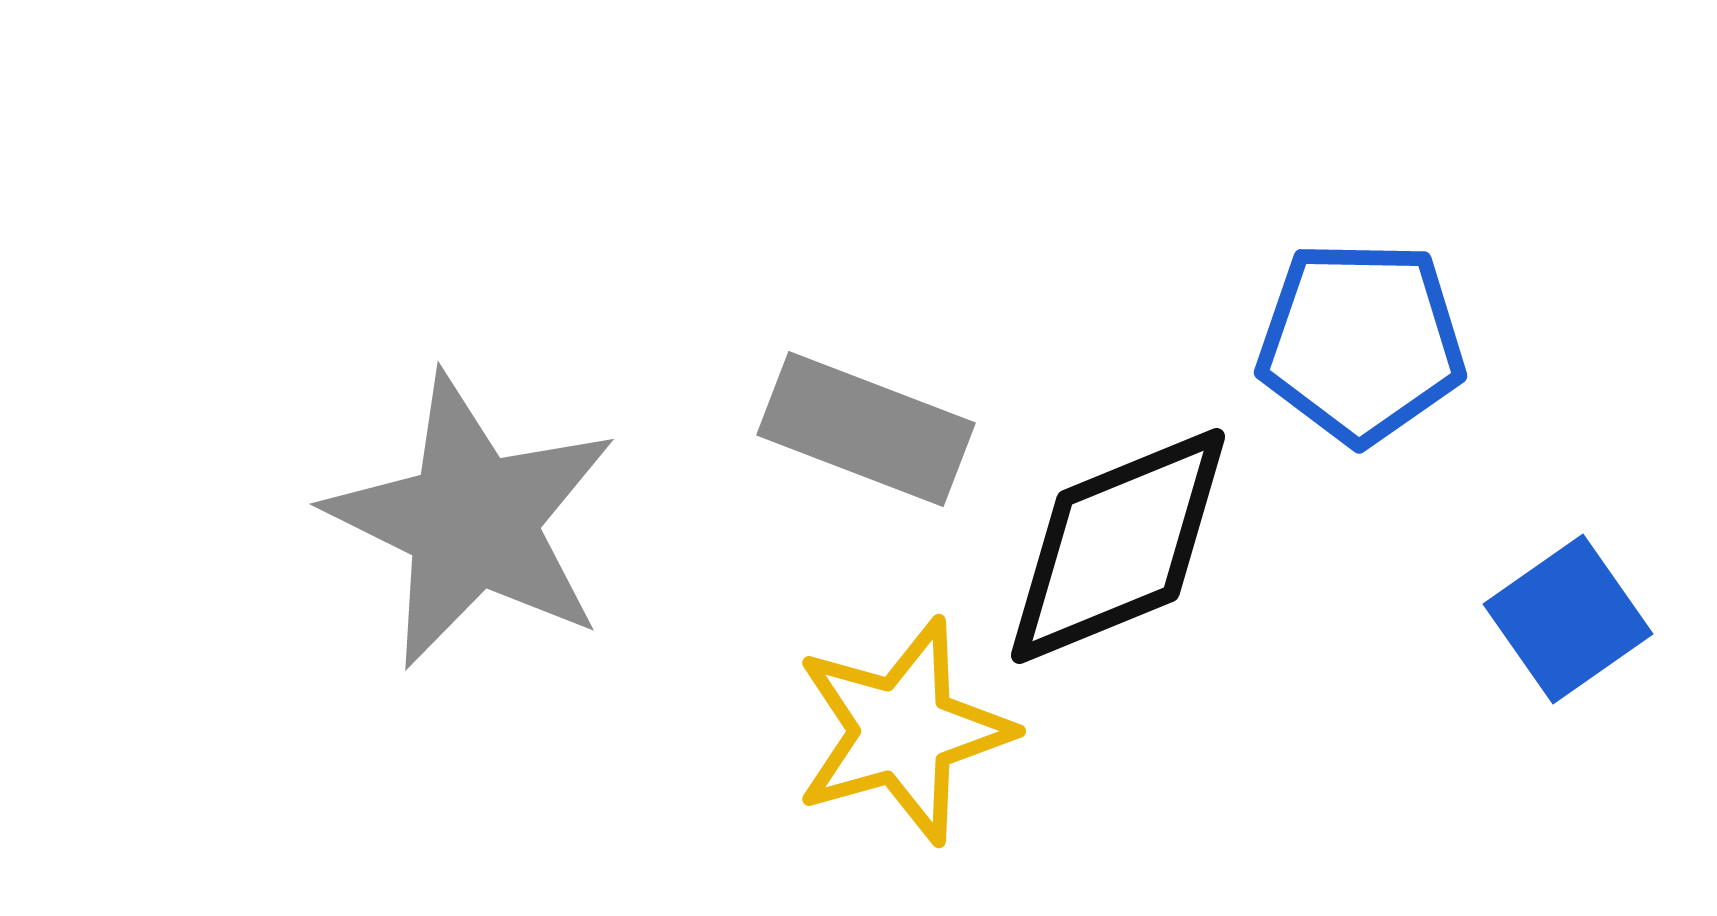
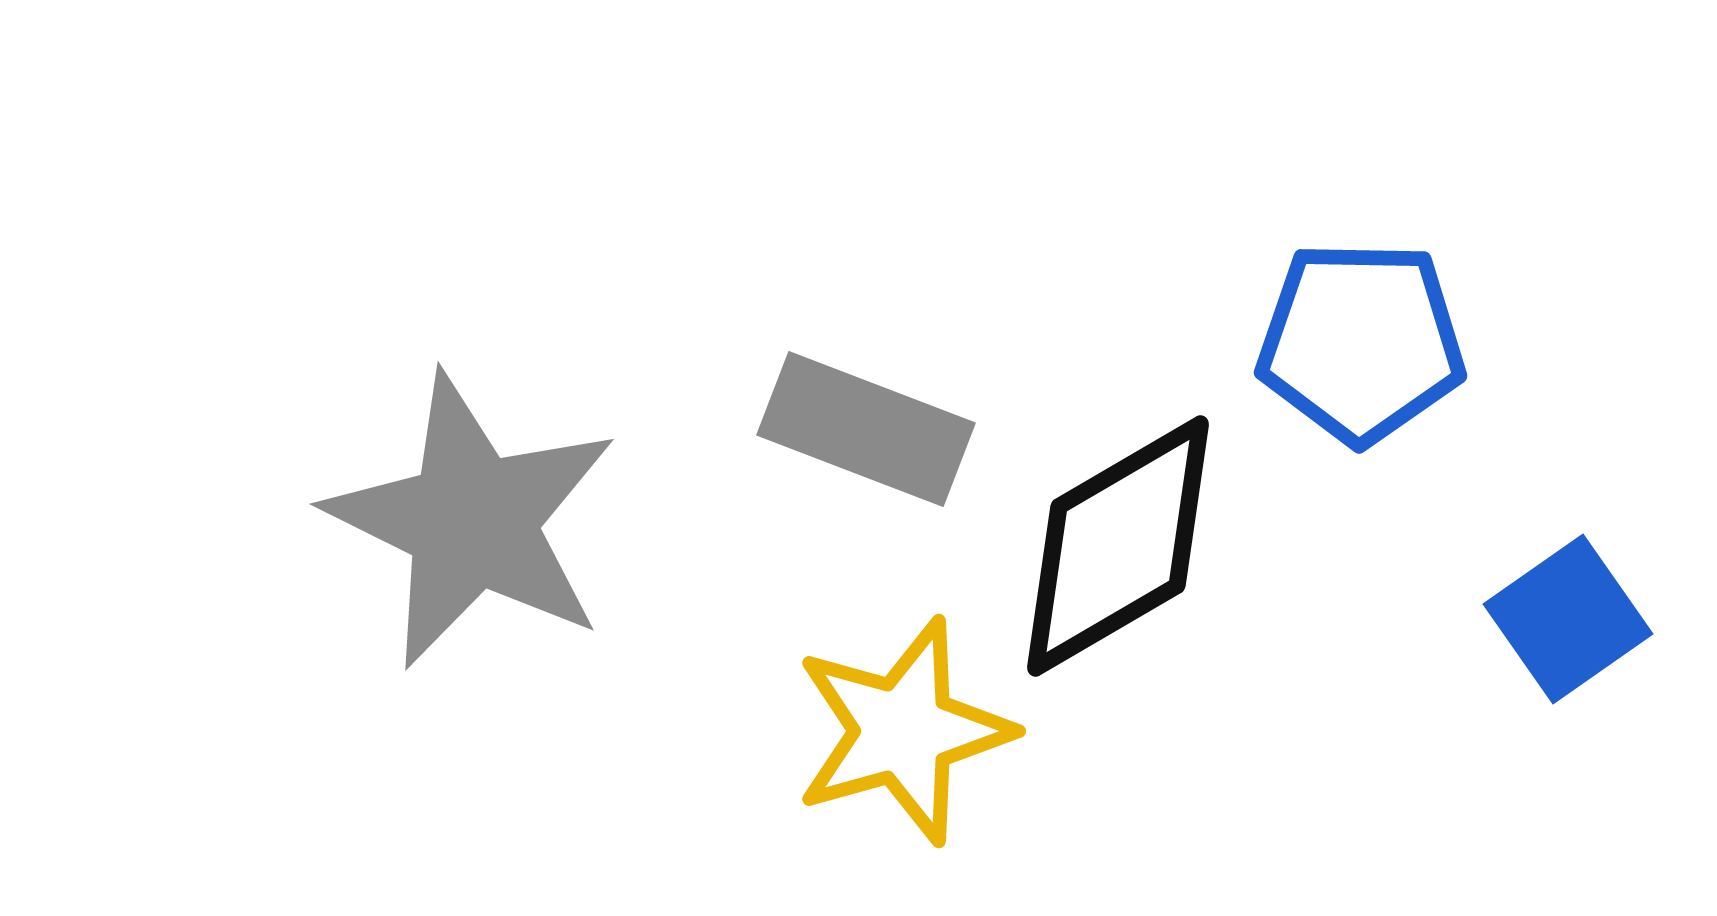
black diamond: rotated 8 degrees counterclockwise
